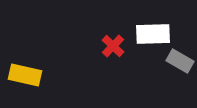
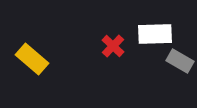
white rectangle: moved 2 px right
yellow rectangle: moved 7 px right, 16 px up; rotated 28 degrees clockwise
